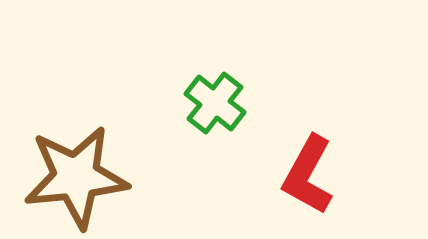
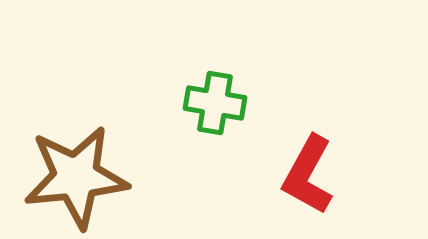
green cross: rotated 28 degrees counterclockwise
